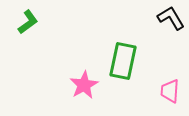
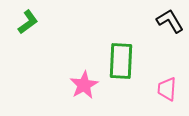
black L-shape: moved 1 px left, 3 px down
green rectangle: moved 2 px left; rotated 9 degrees counterclockwise
pink trapezoid: moved 3 px left, 2 px up
